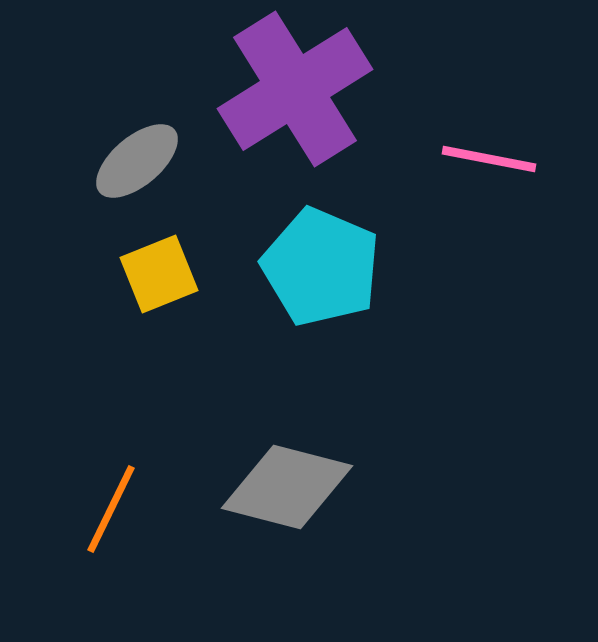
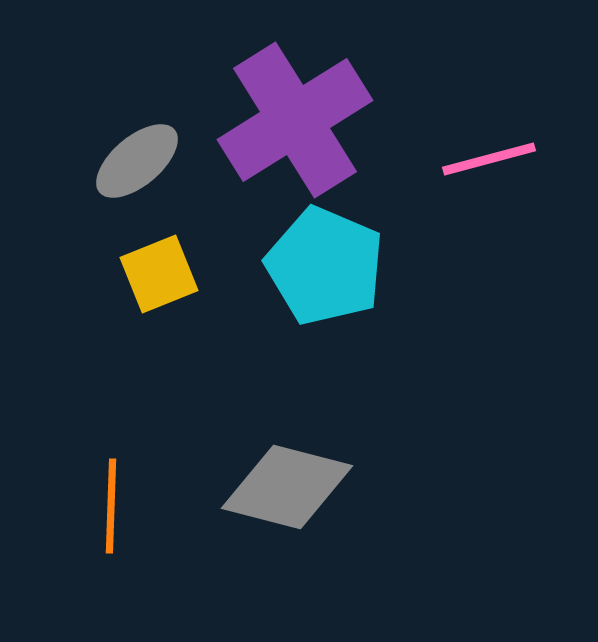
purple cross: moved 31 px down
pink line: rotated 26 degrees counterclockwise
cyan pentagon: moved 4 px right, 1 px up
orange line: moved 3 px up; rotated 24 degrees counterclockwise
